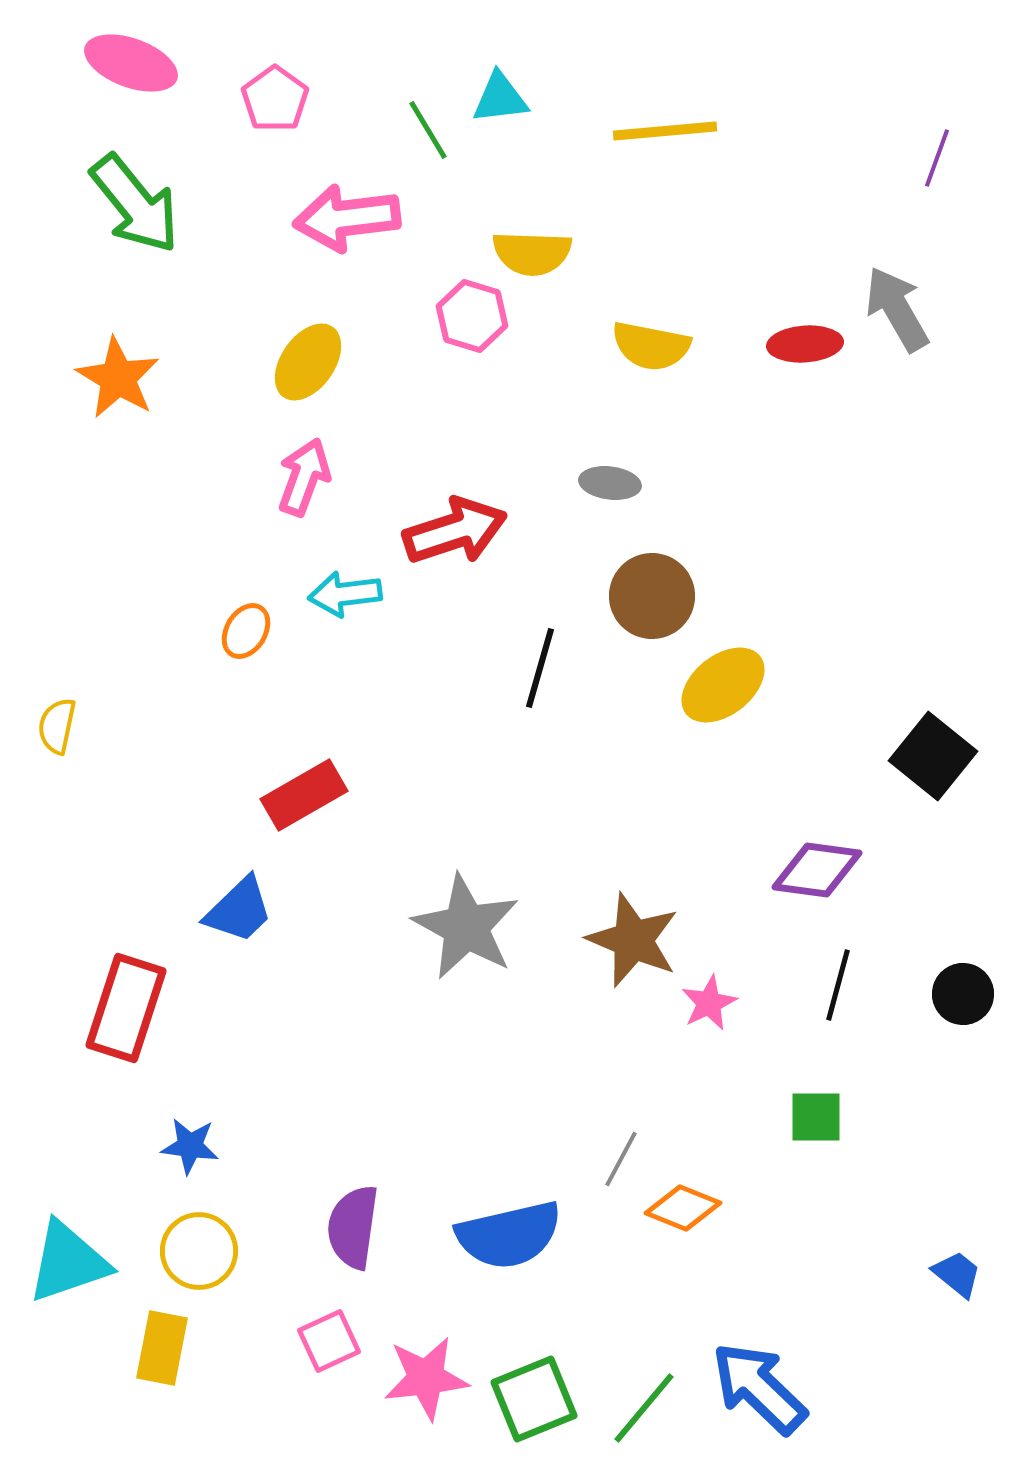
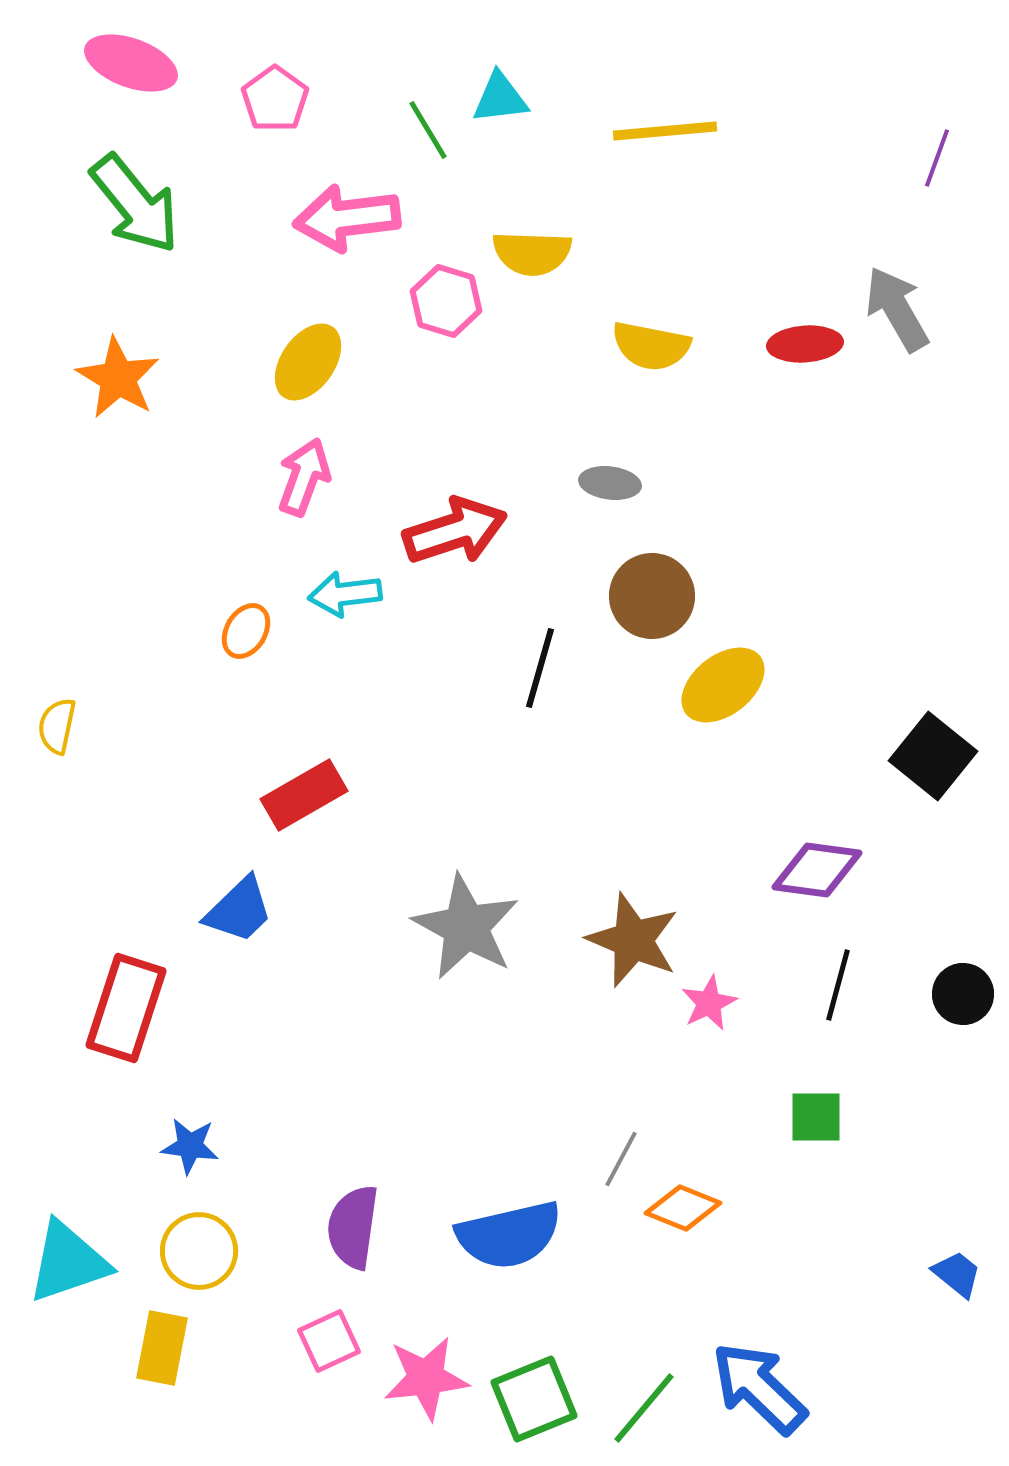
pink hexagon at (472, 316): moved 26 px left, 15 px up
